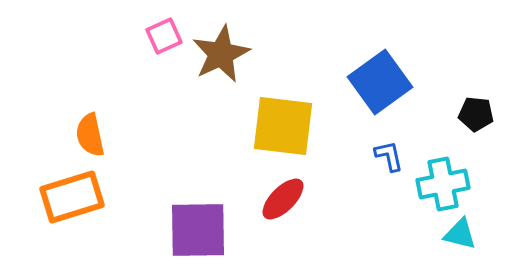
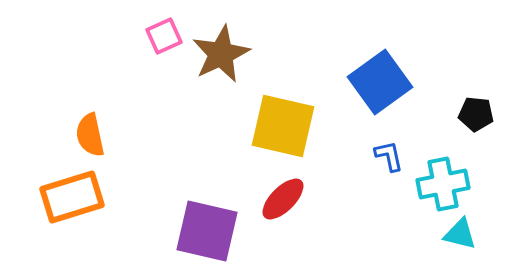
yellow square: rotated 6 degrees clockwise
purple square: moved 9 px right, 1 px down; rotated 14 degrees clockwise
